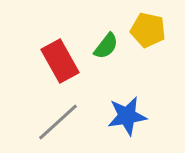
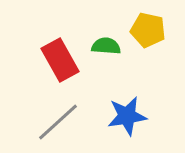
green semicircle: rotated 124 degrees counterclockwise
red rectangle: moved 1 px up
